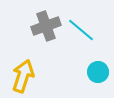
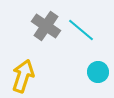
gray cross: rotated 36 degrees counterclockwise
